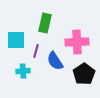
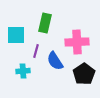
cyan square: moved 5 px up
